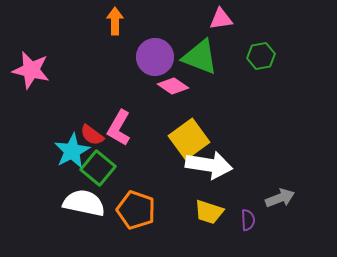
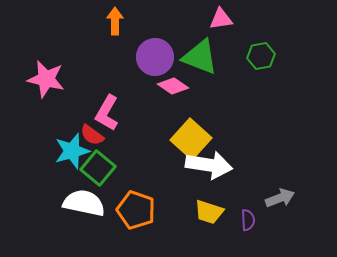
pink star: moved 15 px right, 9 px down
pink L-shape: moved 12 px left, 15 px up
yellow square: moved 2 px right; rotated 12 degrees counterclockwise
cyan star: rotated 12 degrees clockwise
